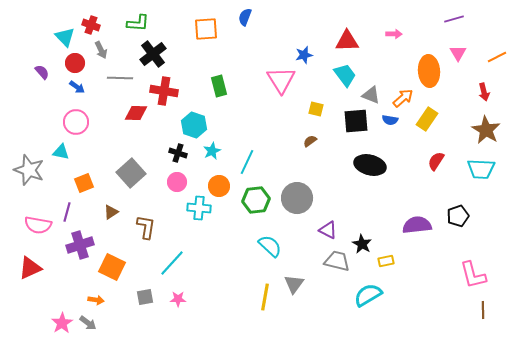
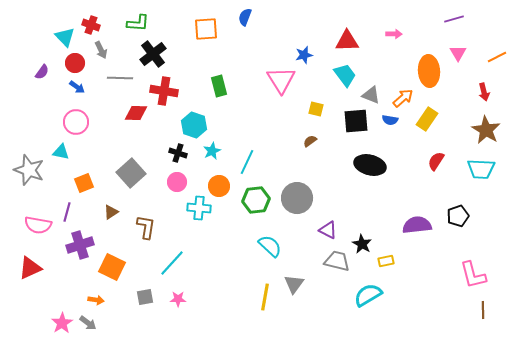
purple semicircle at (42, 72): rotated 77 degrees clockwise
